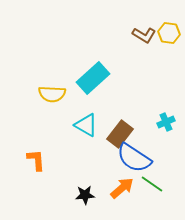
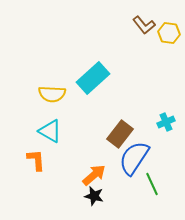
brown L-shape: moved 10 px up; rotated 20 degrees clockwise
cyan triangle: moved 36 px left, 6 px down
blue semicircle: rotated 90 degrees clockwise
green line: rotated 30 degrees clockwise
orange arrow: moved 28 px left, 13 px up
black star: moved 9 px right, 1 px down; rotated 18 degrees clockwise
